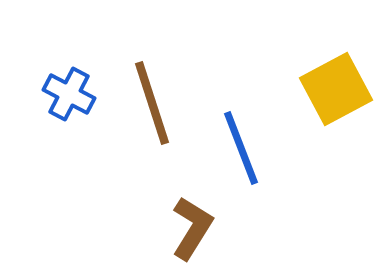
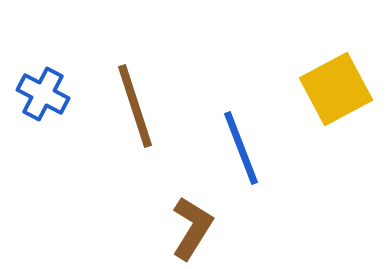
blue cross: moved 26 px left
brown line: moved 17 px left, 3 px down
